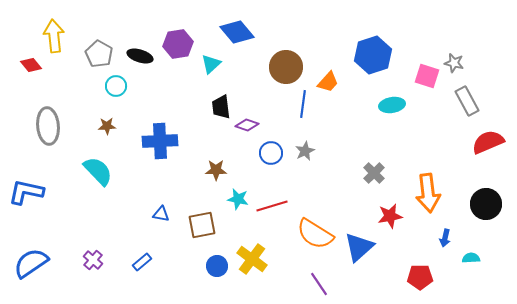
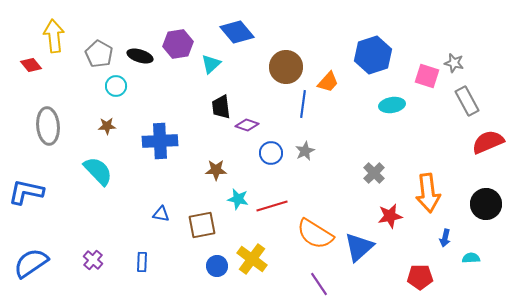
blue rectangle at (142, 262): rotated 48 degrees counterclockwise
